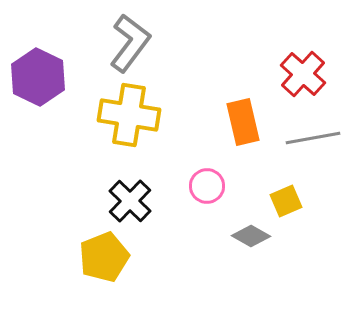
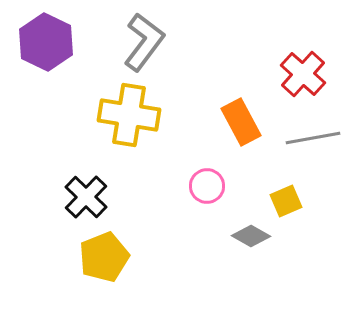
gray L-shape: moved 14 px right, 1 px up
purple hexagon: moved 8 px right, 35 px up
orange rectangle: moved 2 px left; rotated 15 degrees counterclockwise
black cross: moved 44 px left, 4 px up
